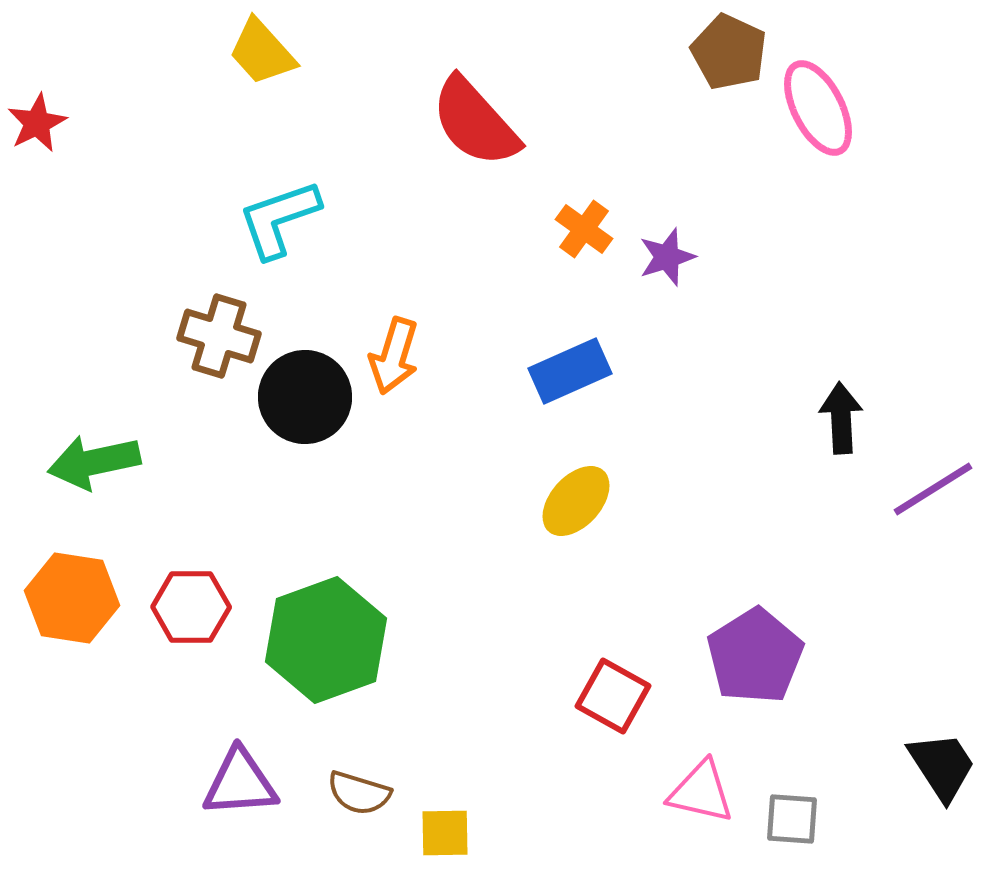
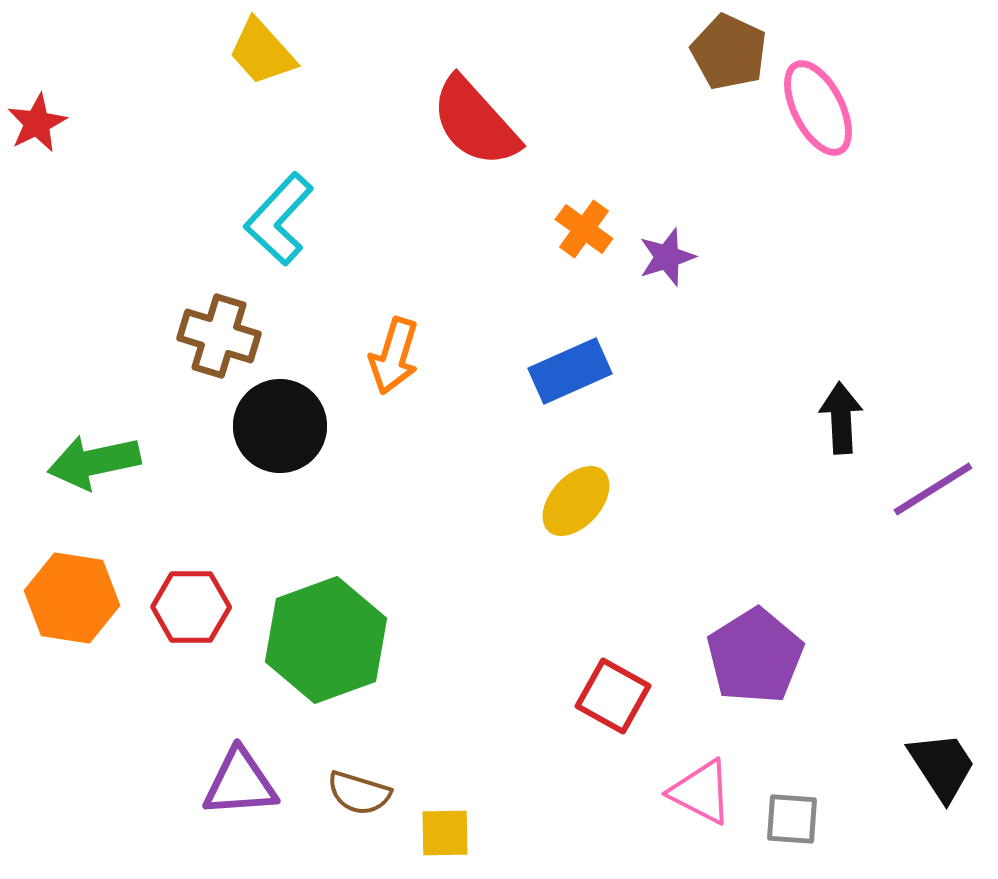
cyan L-shape: rotated 28 degrees counterclockwise
black circle: moved 25 px left, 29 px down
pink triangle: rotated 14 degrees clockwise
